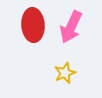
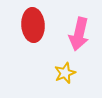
pink arrow: moved 8 px right, 7 px down; rotated 12 degrees counterclockwise
